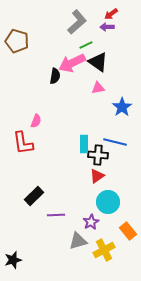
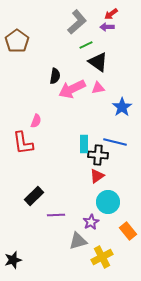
brown pentagon: rotated 20 degrees clockwise
pink arrow: moved 26 px down
yellow cross: moved 2 px left, 7 px down
